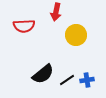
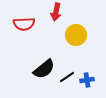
red semicircle: moved 2 px up
black semicircle: moved 1 px right, 5 px up
black line: moved 3 px up
